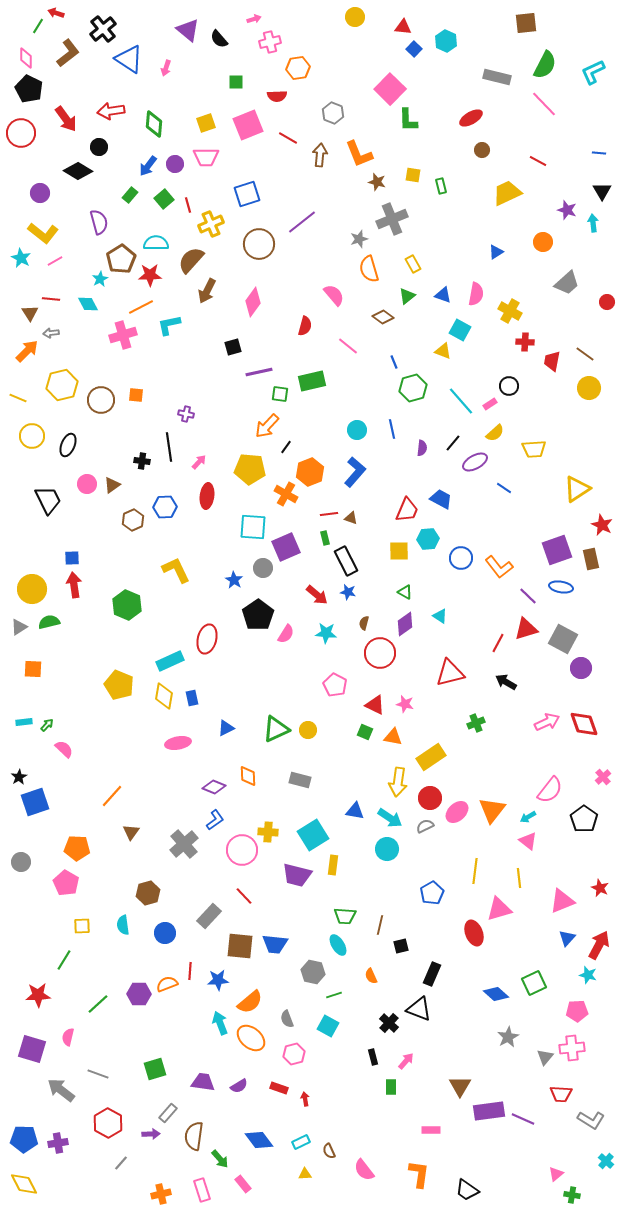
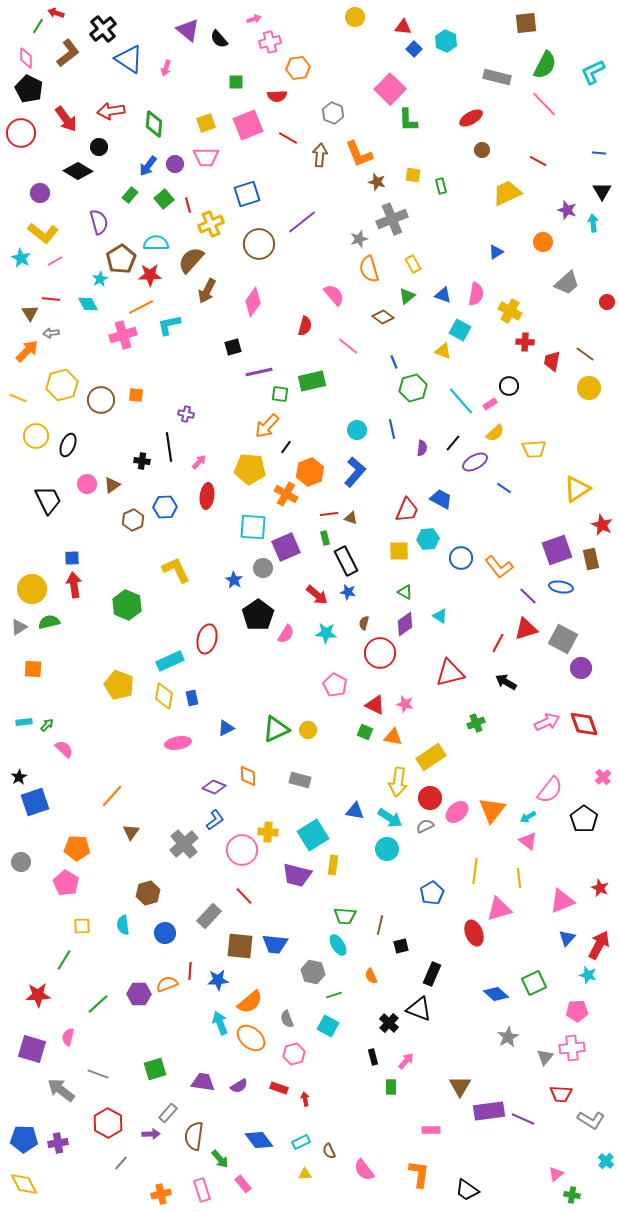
yellow circle at (32, 436): moved 4 px right
